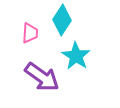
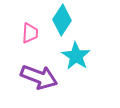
purple arrow: moved 3 px left; rotated 15 degrees counterclockwise
